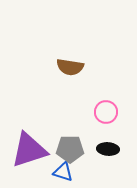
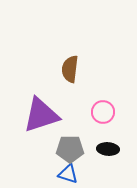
brown semicircle: moved 2 px down; rotated 88 degrees clockwise
pink circle: moved 3 px left
purple triangle: moved 12 px right, 35 px up
blue triangle: moved 5 px right, 2 px down
